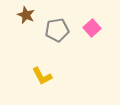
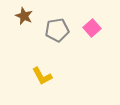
brown star: moved 2 px left, 1 px down
